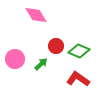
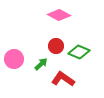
pink diamond: moved 23 px right; rotated 30 degrees counterclockwise
green diamond: moved 1 px down
pink circle: moved 1 px left
red L-shape: moved 15 px left
